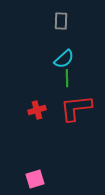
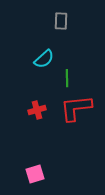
cyan semicircle: moved 20 px left
pink square: moved 5 px up
